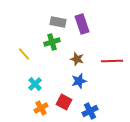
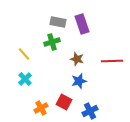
cyan cross: moved 10 px left, 5 px up
